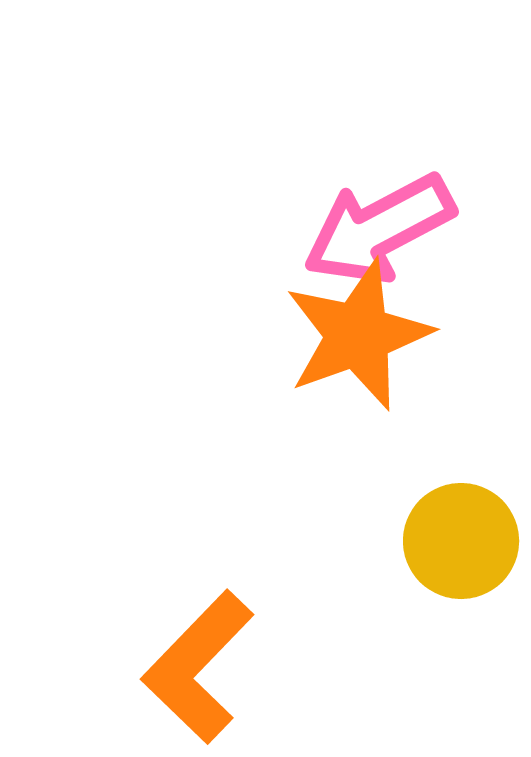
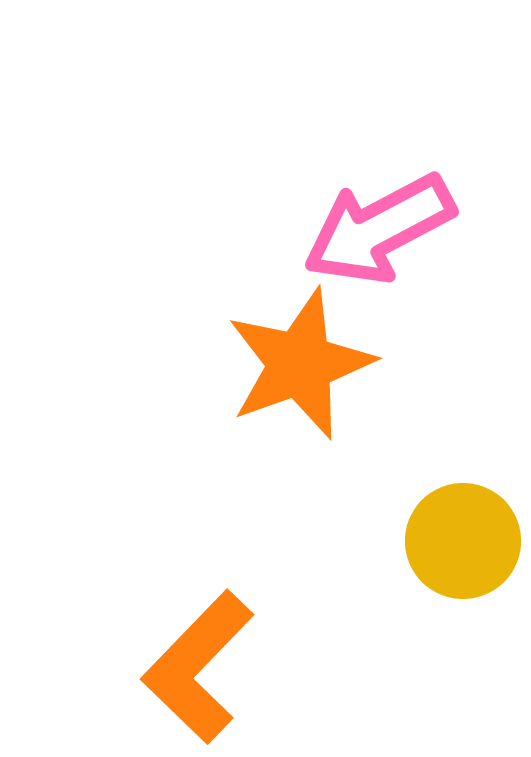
orange star: moved 58 px left, 29 px down
yellow circle: moved 2 px right
